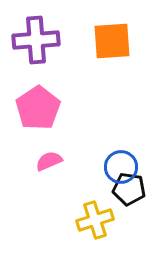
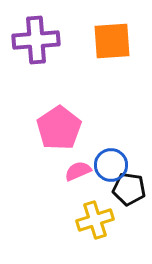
pink pentagon: moved 21 px right, 20 px down
pink semicircle: moved 29 px right, 10 px down
blue circle: moved 10 px left, 2 px up
